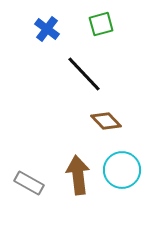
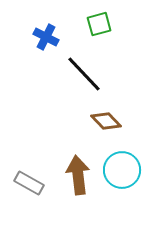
green square: moved 2 px left
blue cross: moved 1 px left, 8 px down; rotated 10 degrees counterclockwise
